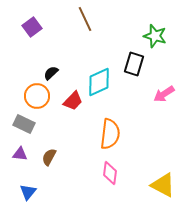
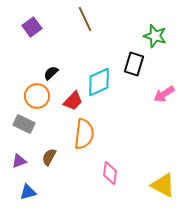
orange semicircle: moved 26 px left
purple triangle: moved 1 px left, 7 px down; rotated 28 degrees counterclockwise
blue triangle: rotated 36 degrees clockwise
